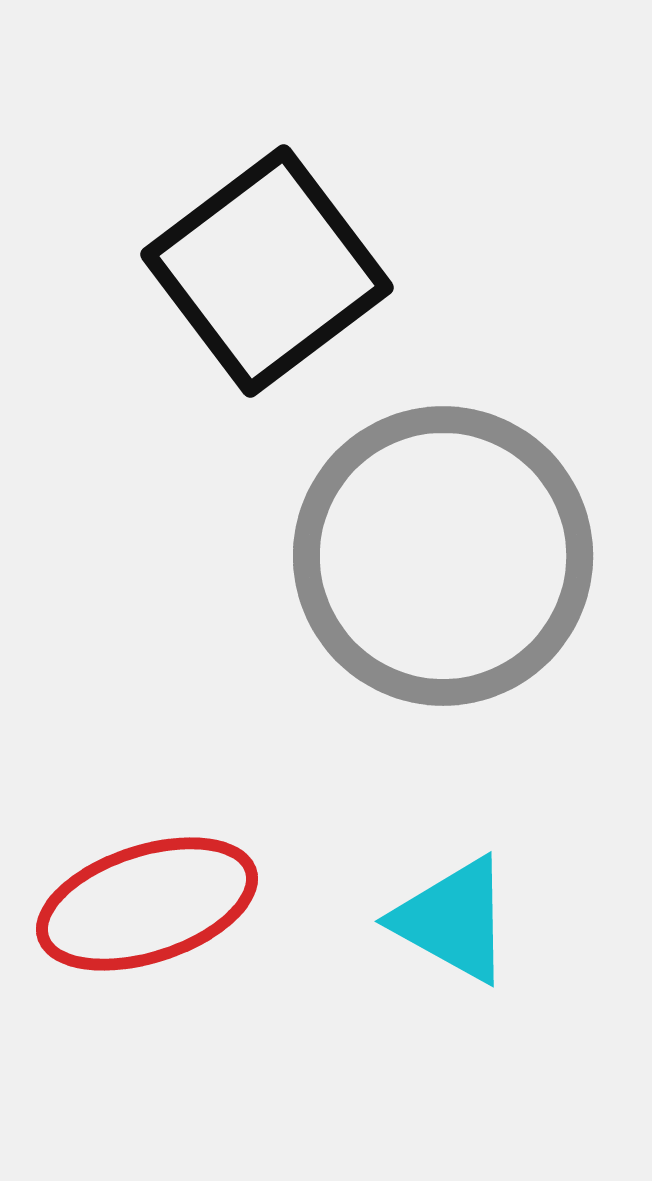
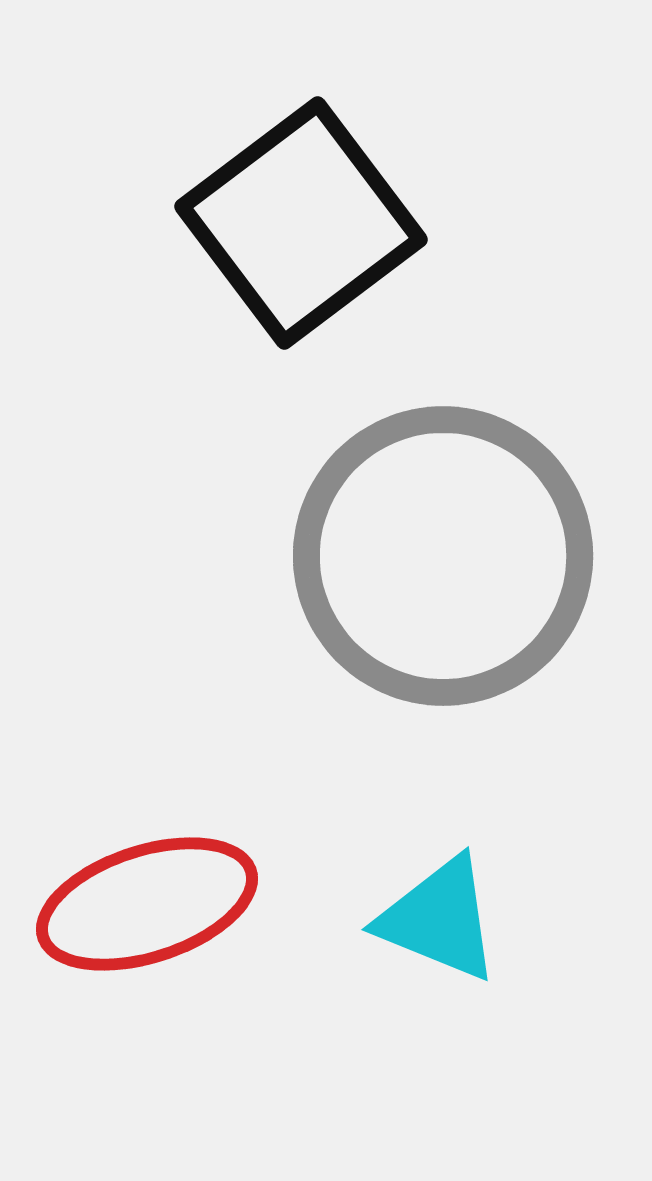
black square: moved 34 px right, 48 px up
cyan triangle: moved 14 px left, 1 px up; rotated 7 degrees counterclockwise
